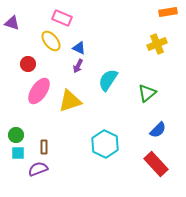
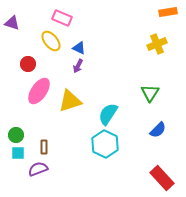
cyan semicircle: moved 34 px down
green triangle: moved 3 px right; rotated 18 degrees counterclockwise
red rectangle: moved 6 px right, 14 px down
